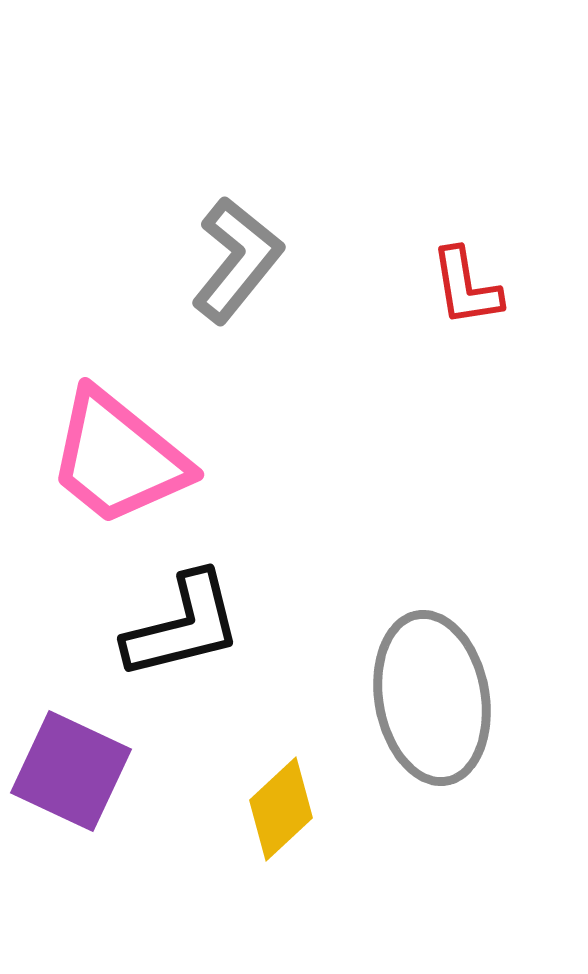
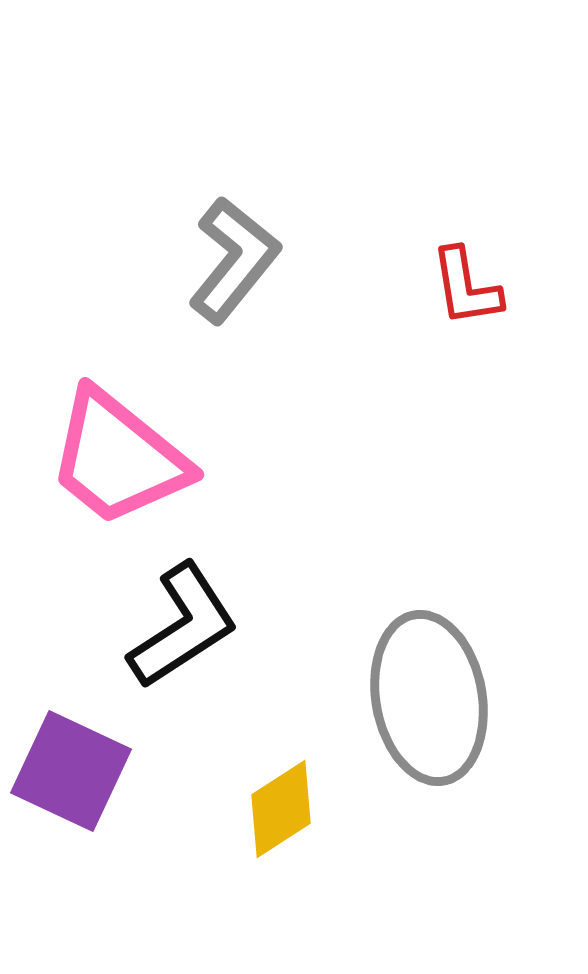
gray L-shape: moved 3 px left
black L-shape: rotated 19 degrees counterclockwise
gray ellipse: moved 3 px left
yellow diamond: rotated 10 degrees clockwise
